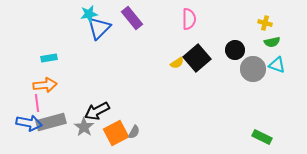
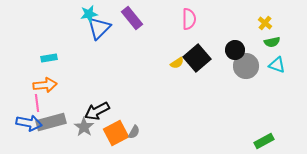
yellow cross: rotated 24 degrees clockwise
gray circle: moved 7 px left, 3 px up
green rectangle: moved 2 px right, 4 px down; rotated 54 degrees counterclockwise
